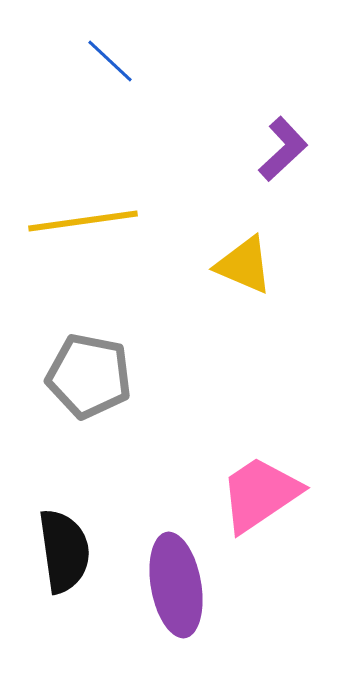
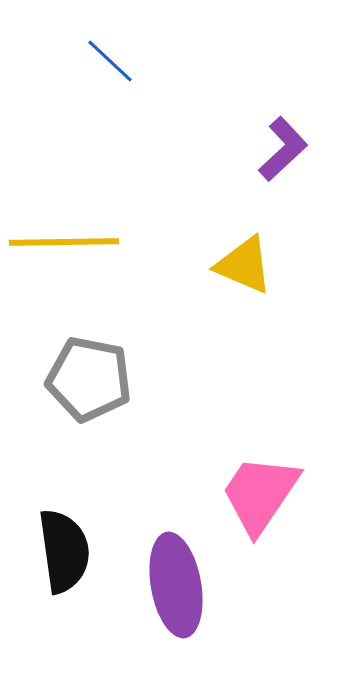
yellow line: moved 19 px left, 21 px down; rotated 7 degrees clockwise
gray pentagon: moved 3 px down
pink trapezoid: rotated 22 degrees counterclockwise
